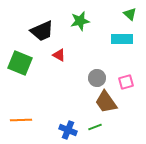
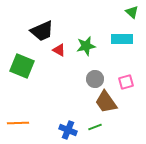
green triangle: moved 2 px right, 2 px up
green star: moved 6 px right, 25 px down
red triangle: moved 5 px up
green square: moved 2 px right, 3 px down
gray circle: moved 2 px left, 1 px down
orange line: moved 3 px left, 3 px down
